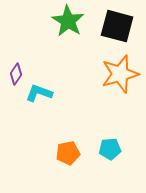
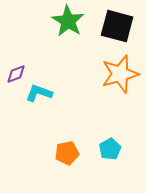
purple diamond: rotated 35 degrees clockwise
cyan pentagon: rotated 25 degrees counterclockwise
orange pentagon: moved 1 px left
